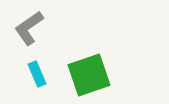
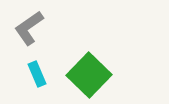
green square: rotated 27 degrees counterclockwise
